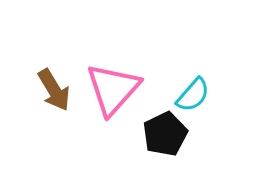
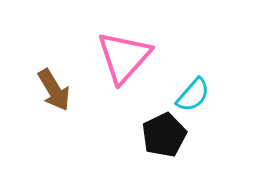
pink triangle: moved 11 px right, 32 px up
black pentagon: moved 1 px left, 1 px down
